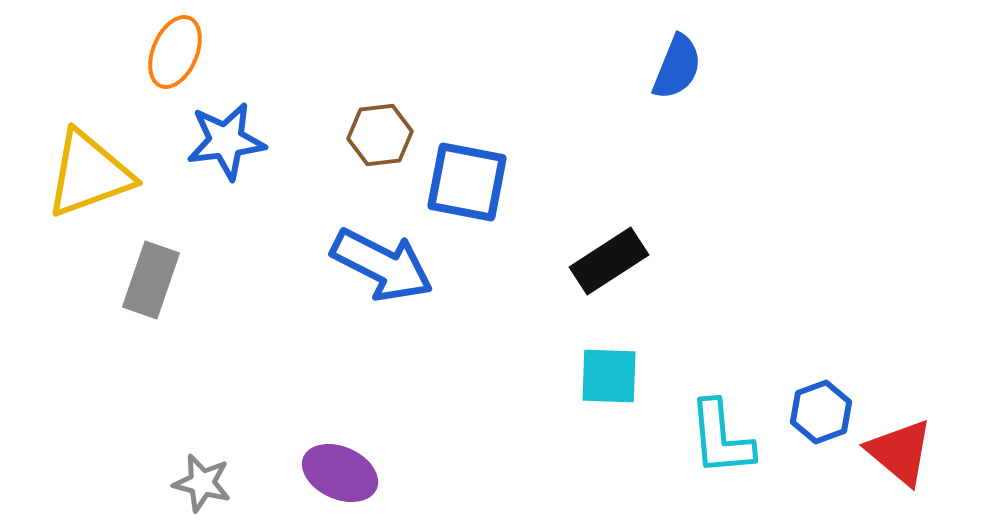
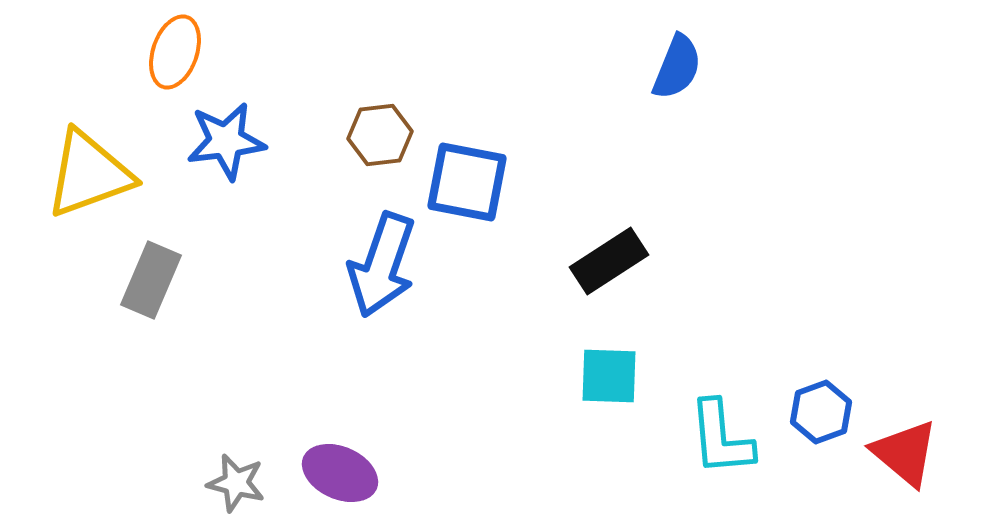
orange ellipse: rotated 4 degrees counterclockwise
blue arrow: rotated 82 degrees clockwise
gray rectangle: rotated 4 degrees clockwise
red triangle: moved 5 px right, 1 px down
gray star: moved 34 px right
